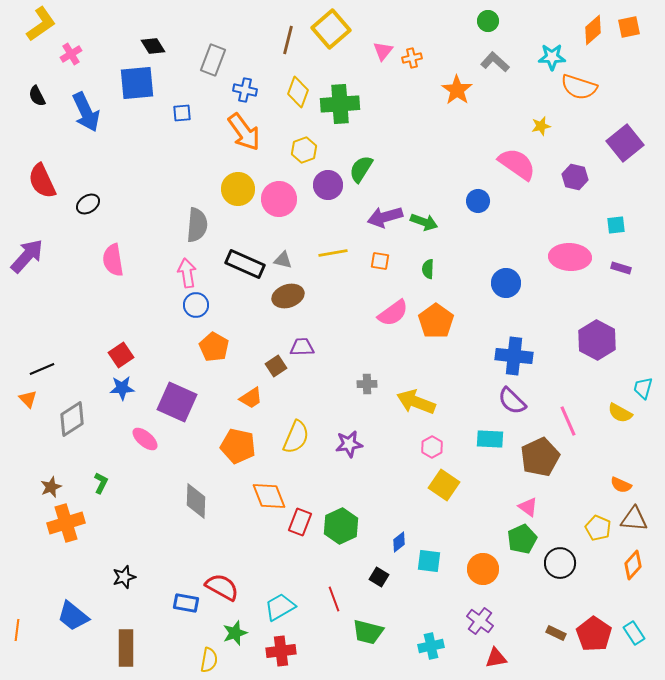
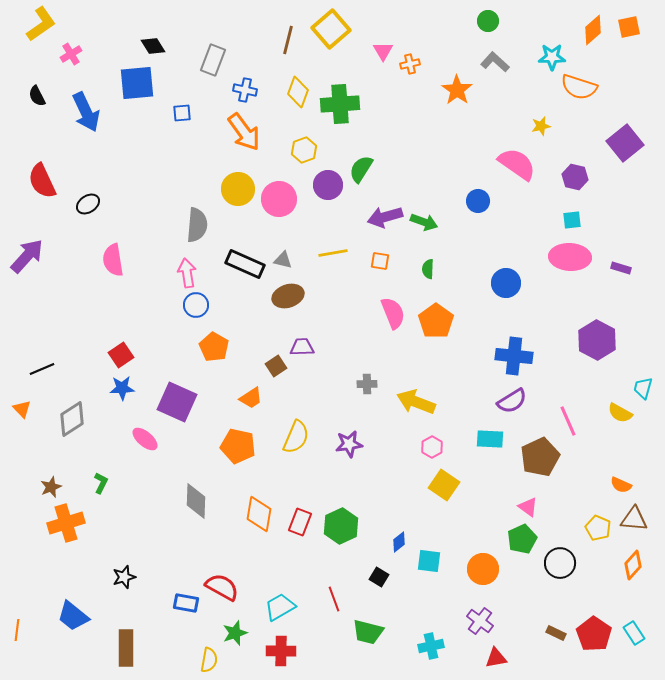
pink triangle at (383, 51): rotated 10 degrees counterclockwise
orange cross at (412, 58): moved 2 px left, 6 px down
cyan square at (616, 225): moved 44 px left, 5 px up
pink semicircle at (393, 313): rotated 76 degrees counterclockwise
orange triangle at (28, 399): moved 6 px left, 10 px down
purple semicircle at (512, 401): rotated 76 degrees counterclockwise
orange diamond at (269, 496): moved 10 px left, 18 px down; rotated 30 degrees clockwise
red cross at (281, 651): rotated 8 degrees clockwise
